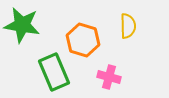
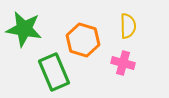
green star: moved 2 px right, 4 px down
pink cross: moved 14 px right, 14 px up
